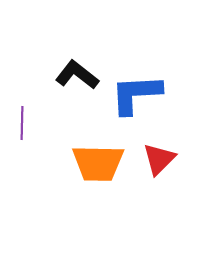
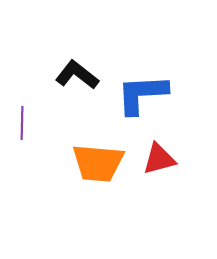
blue L-shape: moved 6 px right
red triangle: rotated 30 degrees clockwise
orange trapezoid: rotated 4 degrees clockwise
